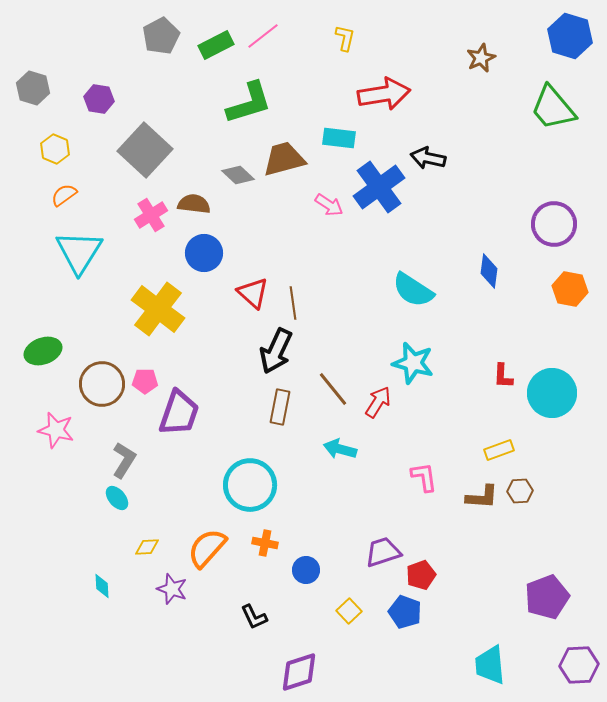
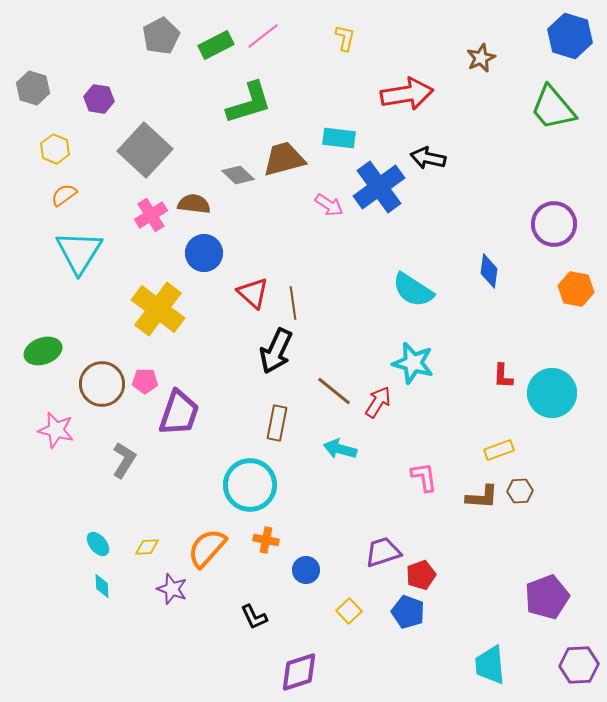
red arrow at (384, 94): moved 23 px right
orange hexagon at (570, 289): moved 6 px right
brown line at (333, 389): moved 1 px right, 2 px down; rotated 12 degrees counterclockwise
brown rectangle at (280, 407): moved 3 px left, 16 px down
cyan ellipse at (117, 498): moved 19 px left, 46 px down
orange cross at (265, 543): moved 1 px right, 3 px up
blue pentagon at (405, 612): moved 3 px right
